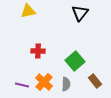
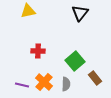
brown rectangle: moved 3 px up
